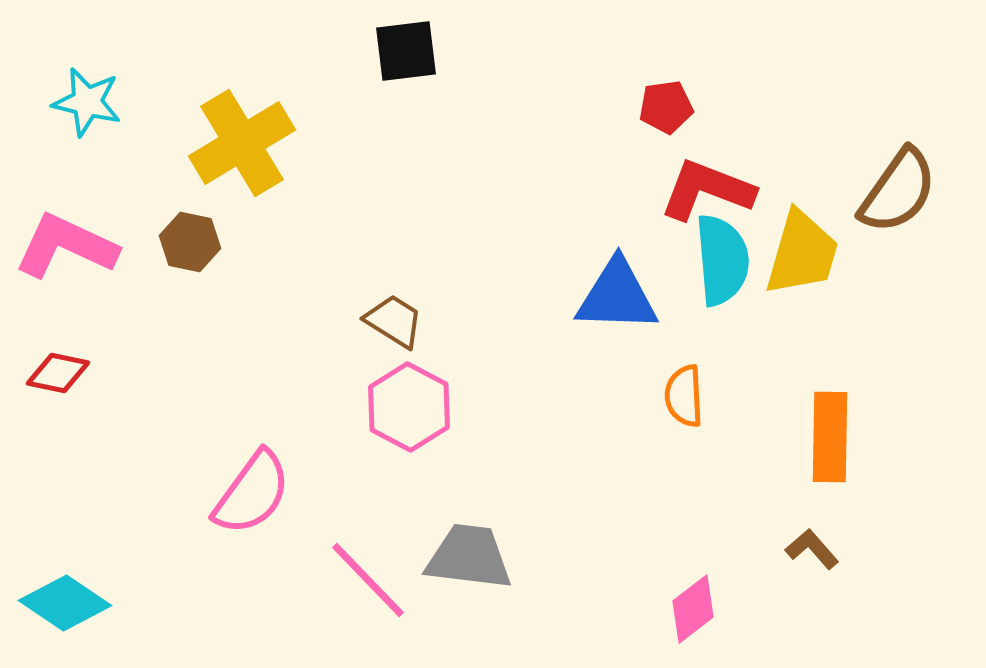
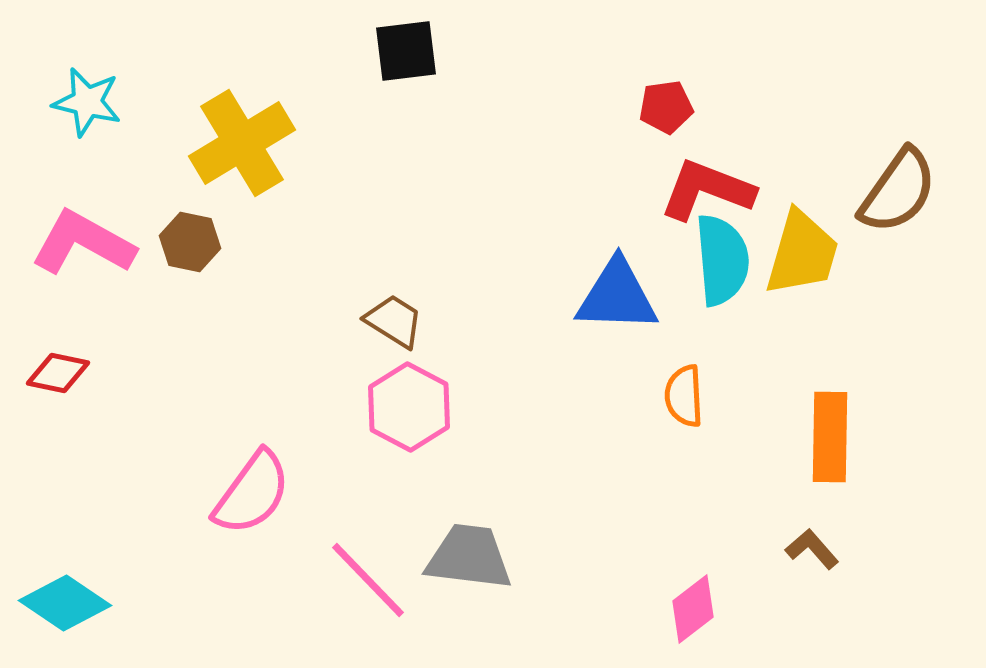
pink L-shape: moved 17 px right, 3 px up; rotated 4 degrees clockwise
